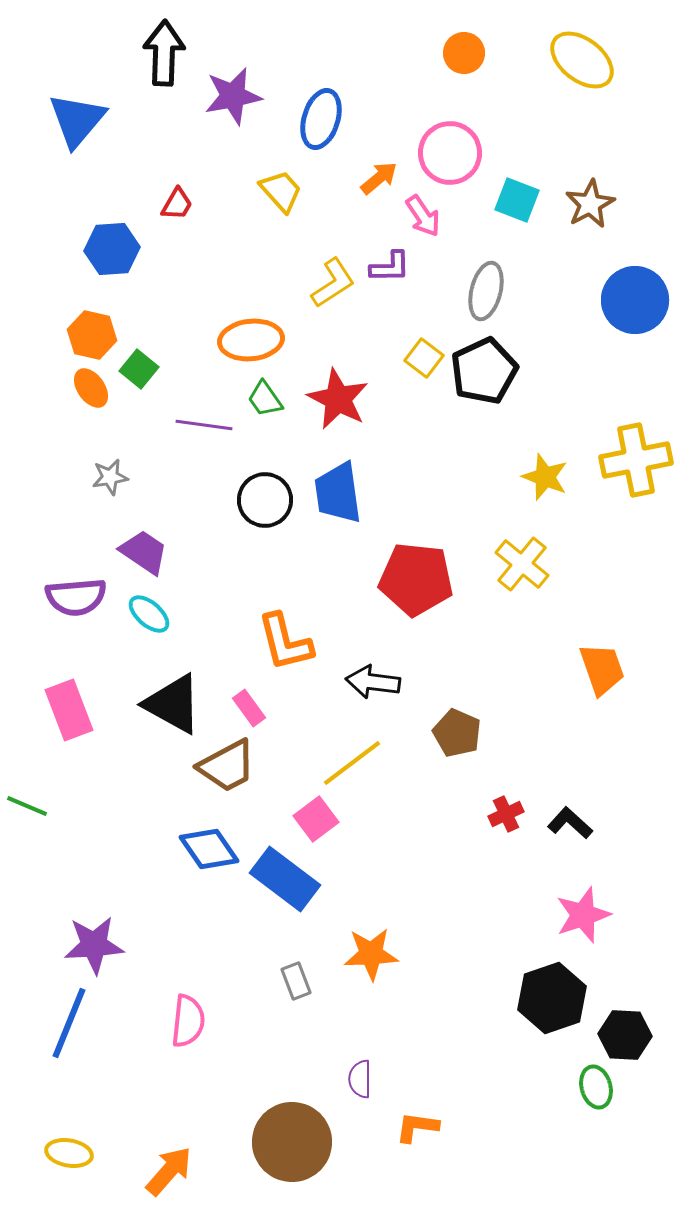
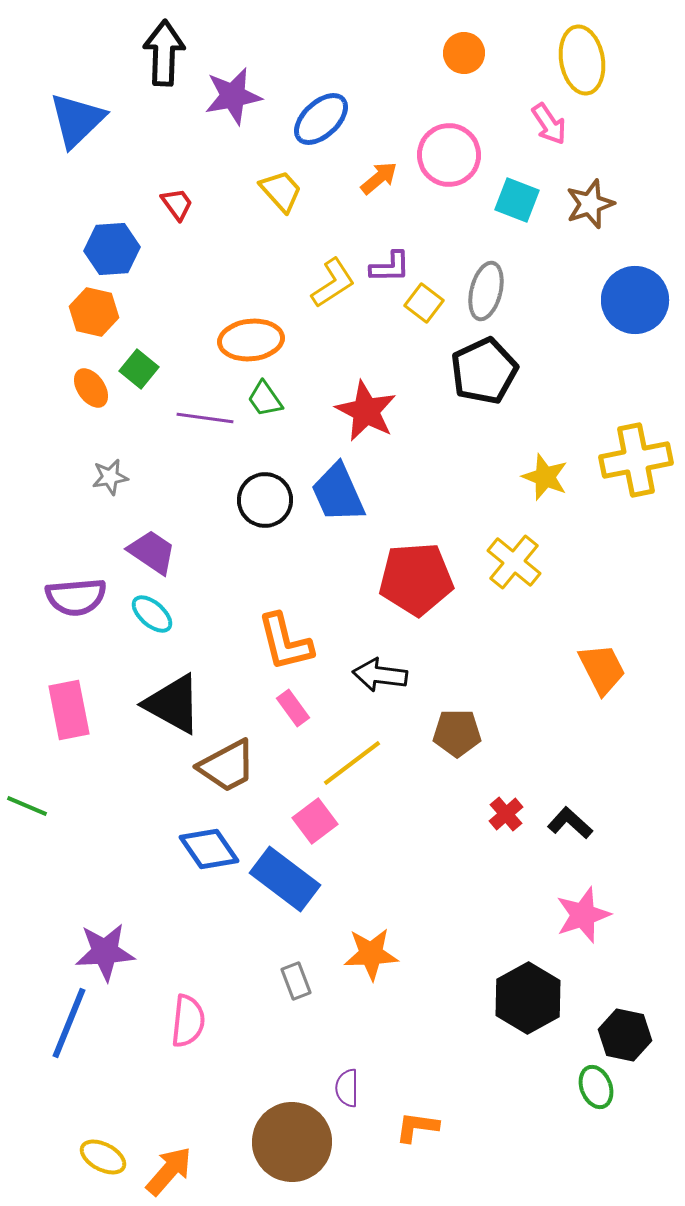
yellow ellipse at (582, 60): rotated 42 degrees clockwise
blue ellipse at (321, 119): rotated 30 degrees clockwise
blue triangle at (77, 120): rotated 6 degrees clockwise
pink circle at (450, 153): moved 1 px left, 2 px down
red trapezoid at (177, 204): rotated 66 degrees counterclockwise
brown star at (590, 204): rotated 9 degrees clockwise
pink arrow at (423, 216): moved 126 px right, 92 px up
orange hexagon at (92, 335): moved 2 px right, 23 px up
yellow square at (424, 358): moved 55 px up
red star at (338, 399): moved 28 px right, 12 px down
purple line at (204, 425): moved 1 px right, 7 px up
blue trapezoid at (338, 493): rotated 16 degrees counterclockwise
purple trapezoid at (144, 552): moved 8 px right
yellow cross at (522, 564): moved 8 px left, 2 px up
red pentagon at (416, 579): rotated 10 degrees counterclockwise
cyan ellipse at (149, 614): moved 3 px right
orange trapezoid at (602, 669): rotated 8 degrees counterclockwise
black arrow at (373, 682): moved 7 px right, 7 px up
pink rectangle at (249, 708): moved 44 px right
pink rectangle at (69, 710): rotated 10 degrees clockwise
brown pentagon at (457, 733): rotated 24 degrees counterclockwise
red cross at (506, 814): rotated 16 degrees counterclockwise
pink square at (316, 819): moved 1 px left, 2 px down
purple star at (94, 945): moved 11 px right, 7 px down
black hexagon at (552, 998): moved 24 px left; rotated 10 degrees counterclockwise
black hexagon at (625, 1035): rotated 9 degrees clockwise
purple semicircle at (360, 1079): moved 13 px left, 9 px down
green ellipse at (596, 1087): rotated 6 degrees counterclockwise
yellow ellipse at (69, 1153): moved 34 px right, 4 px down; rotated 18 degrees clockwise
